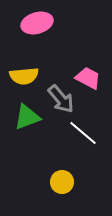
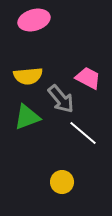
pink ellipse: moved 3 px left, 3 px up
yellow semicircle: moved 4 px right
